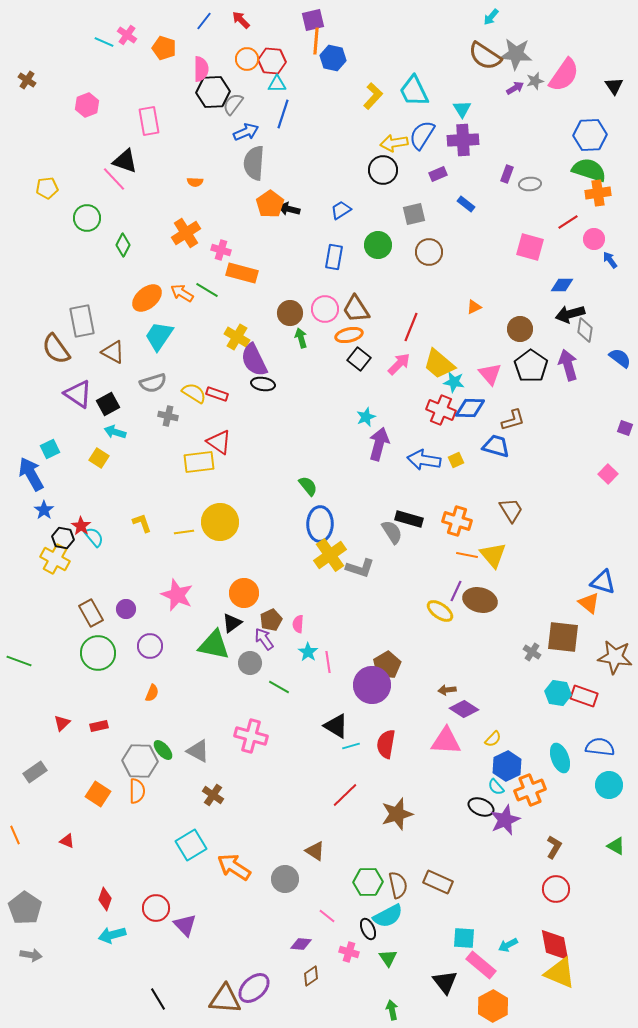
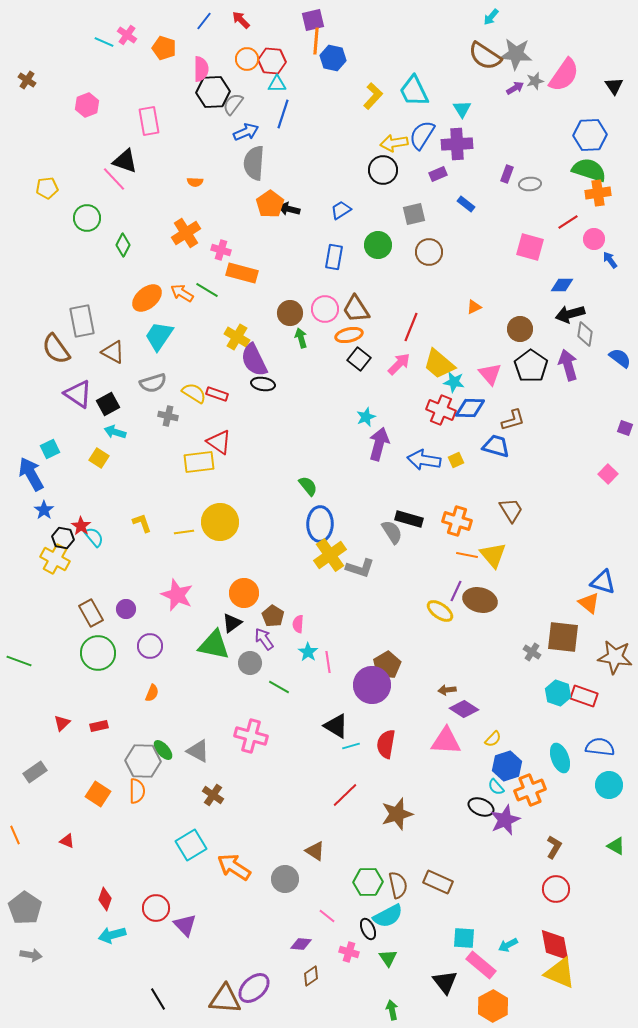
purple cross at (463, 140): moved 6 px left, 4 px down
gray diamond at (585, 330): moved 4 px down
brown pentagon at (271, 620): moved 2 px right, 4 px up; rotated 15 degrees counterclockwise
cyan hexagon at (558, 693): rotated 10 degrees clockwise
gray hexagon at (140, 761): moved 3 px right
blue hexagon at (507, 766): rotated 8 degrees clockwise
